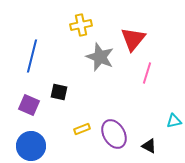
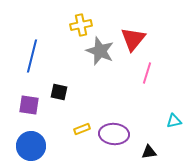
gray star: moved 6 px up
purple square: rotated 15 degrees counterclockwise
purple ellipse: rotated 56 degrees counterclockwise
black triangle: moved 6 px down; rotated 35 degrees counterclockwise
